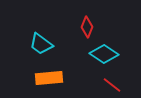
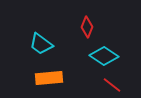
cyan diamond: moved 2 px down
